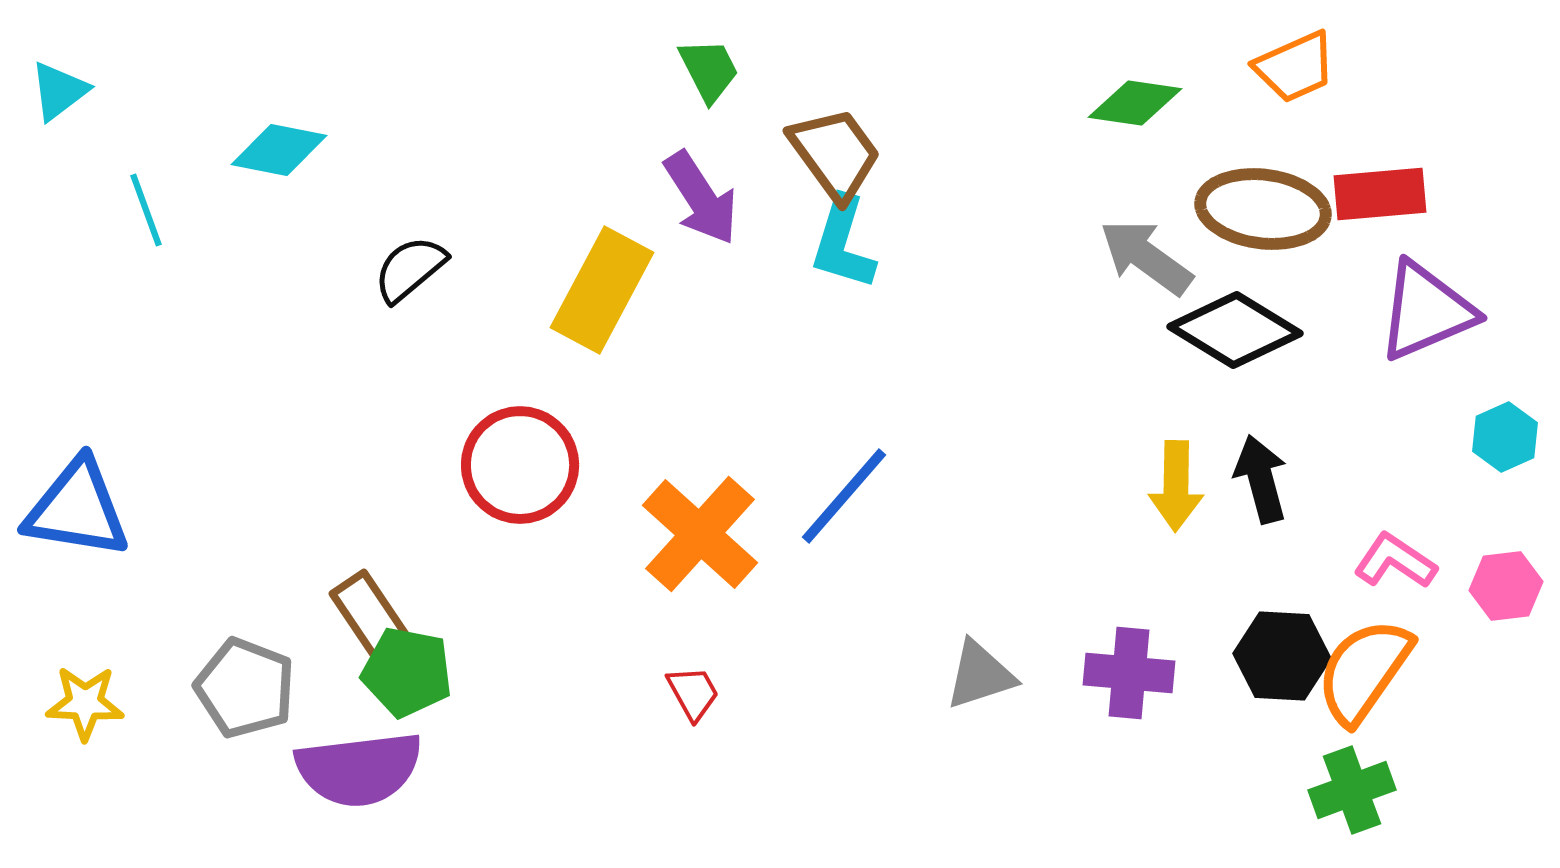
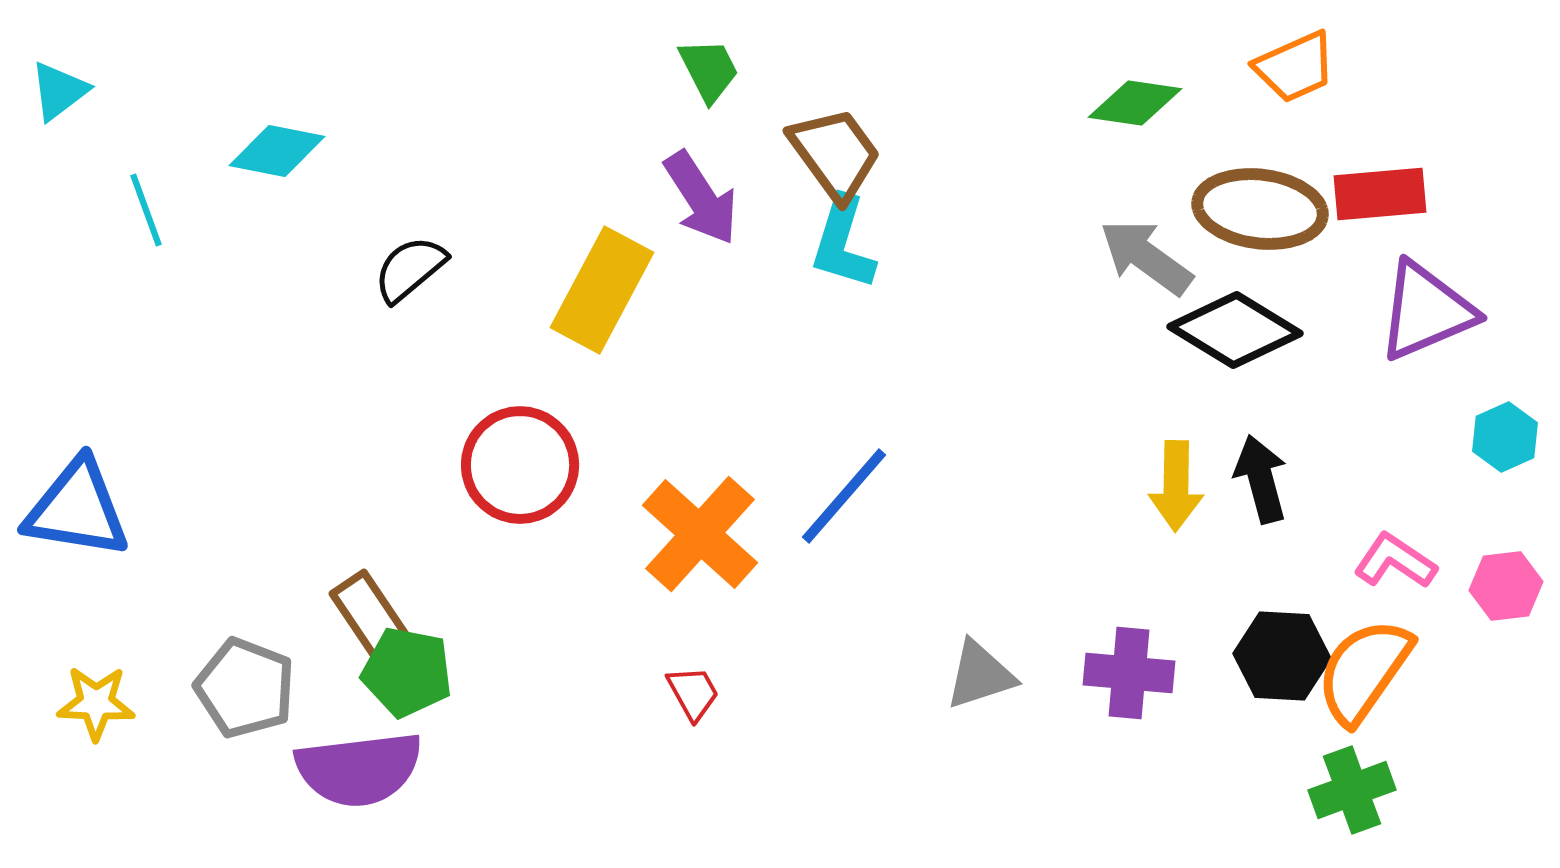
cyan diamond: moved 2 px left, 1 px down
brown ellipse: moved 3 px left
yellow star: moved 11 px right
